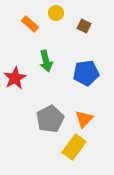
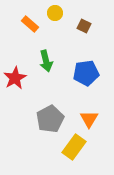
yellow circle: moved 1 px left
orange triangle: moved 5 px right; rotated 12 degrees counterclockwise
